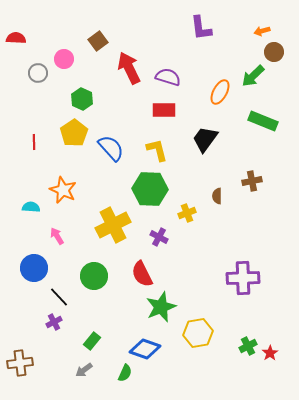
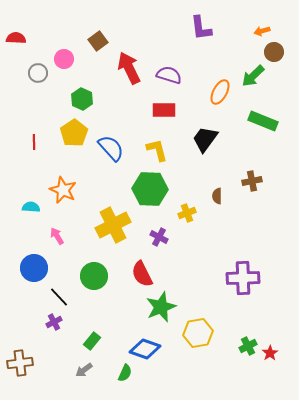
purple semicircle at (168, 77): moved 1 px right, 2 px up
